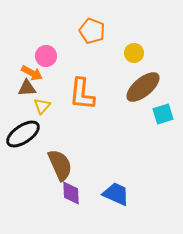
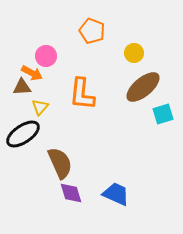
brown triangle: moved 5 px left, 1 px up
yellow triangle: moved 2 px left, 1 px down
brown semicircle: moved 2 px up
purple diamond: rotated 15 degrees counterclockwise
